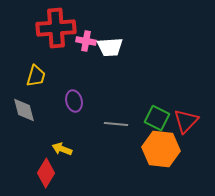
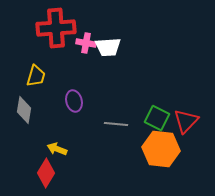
pink cross: moved 2 px down
white trapezoid: moved 2 px left
gray diamond: rotated 24 degrees clockwise
yellow arrow: moved 5 px left
